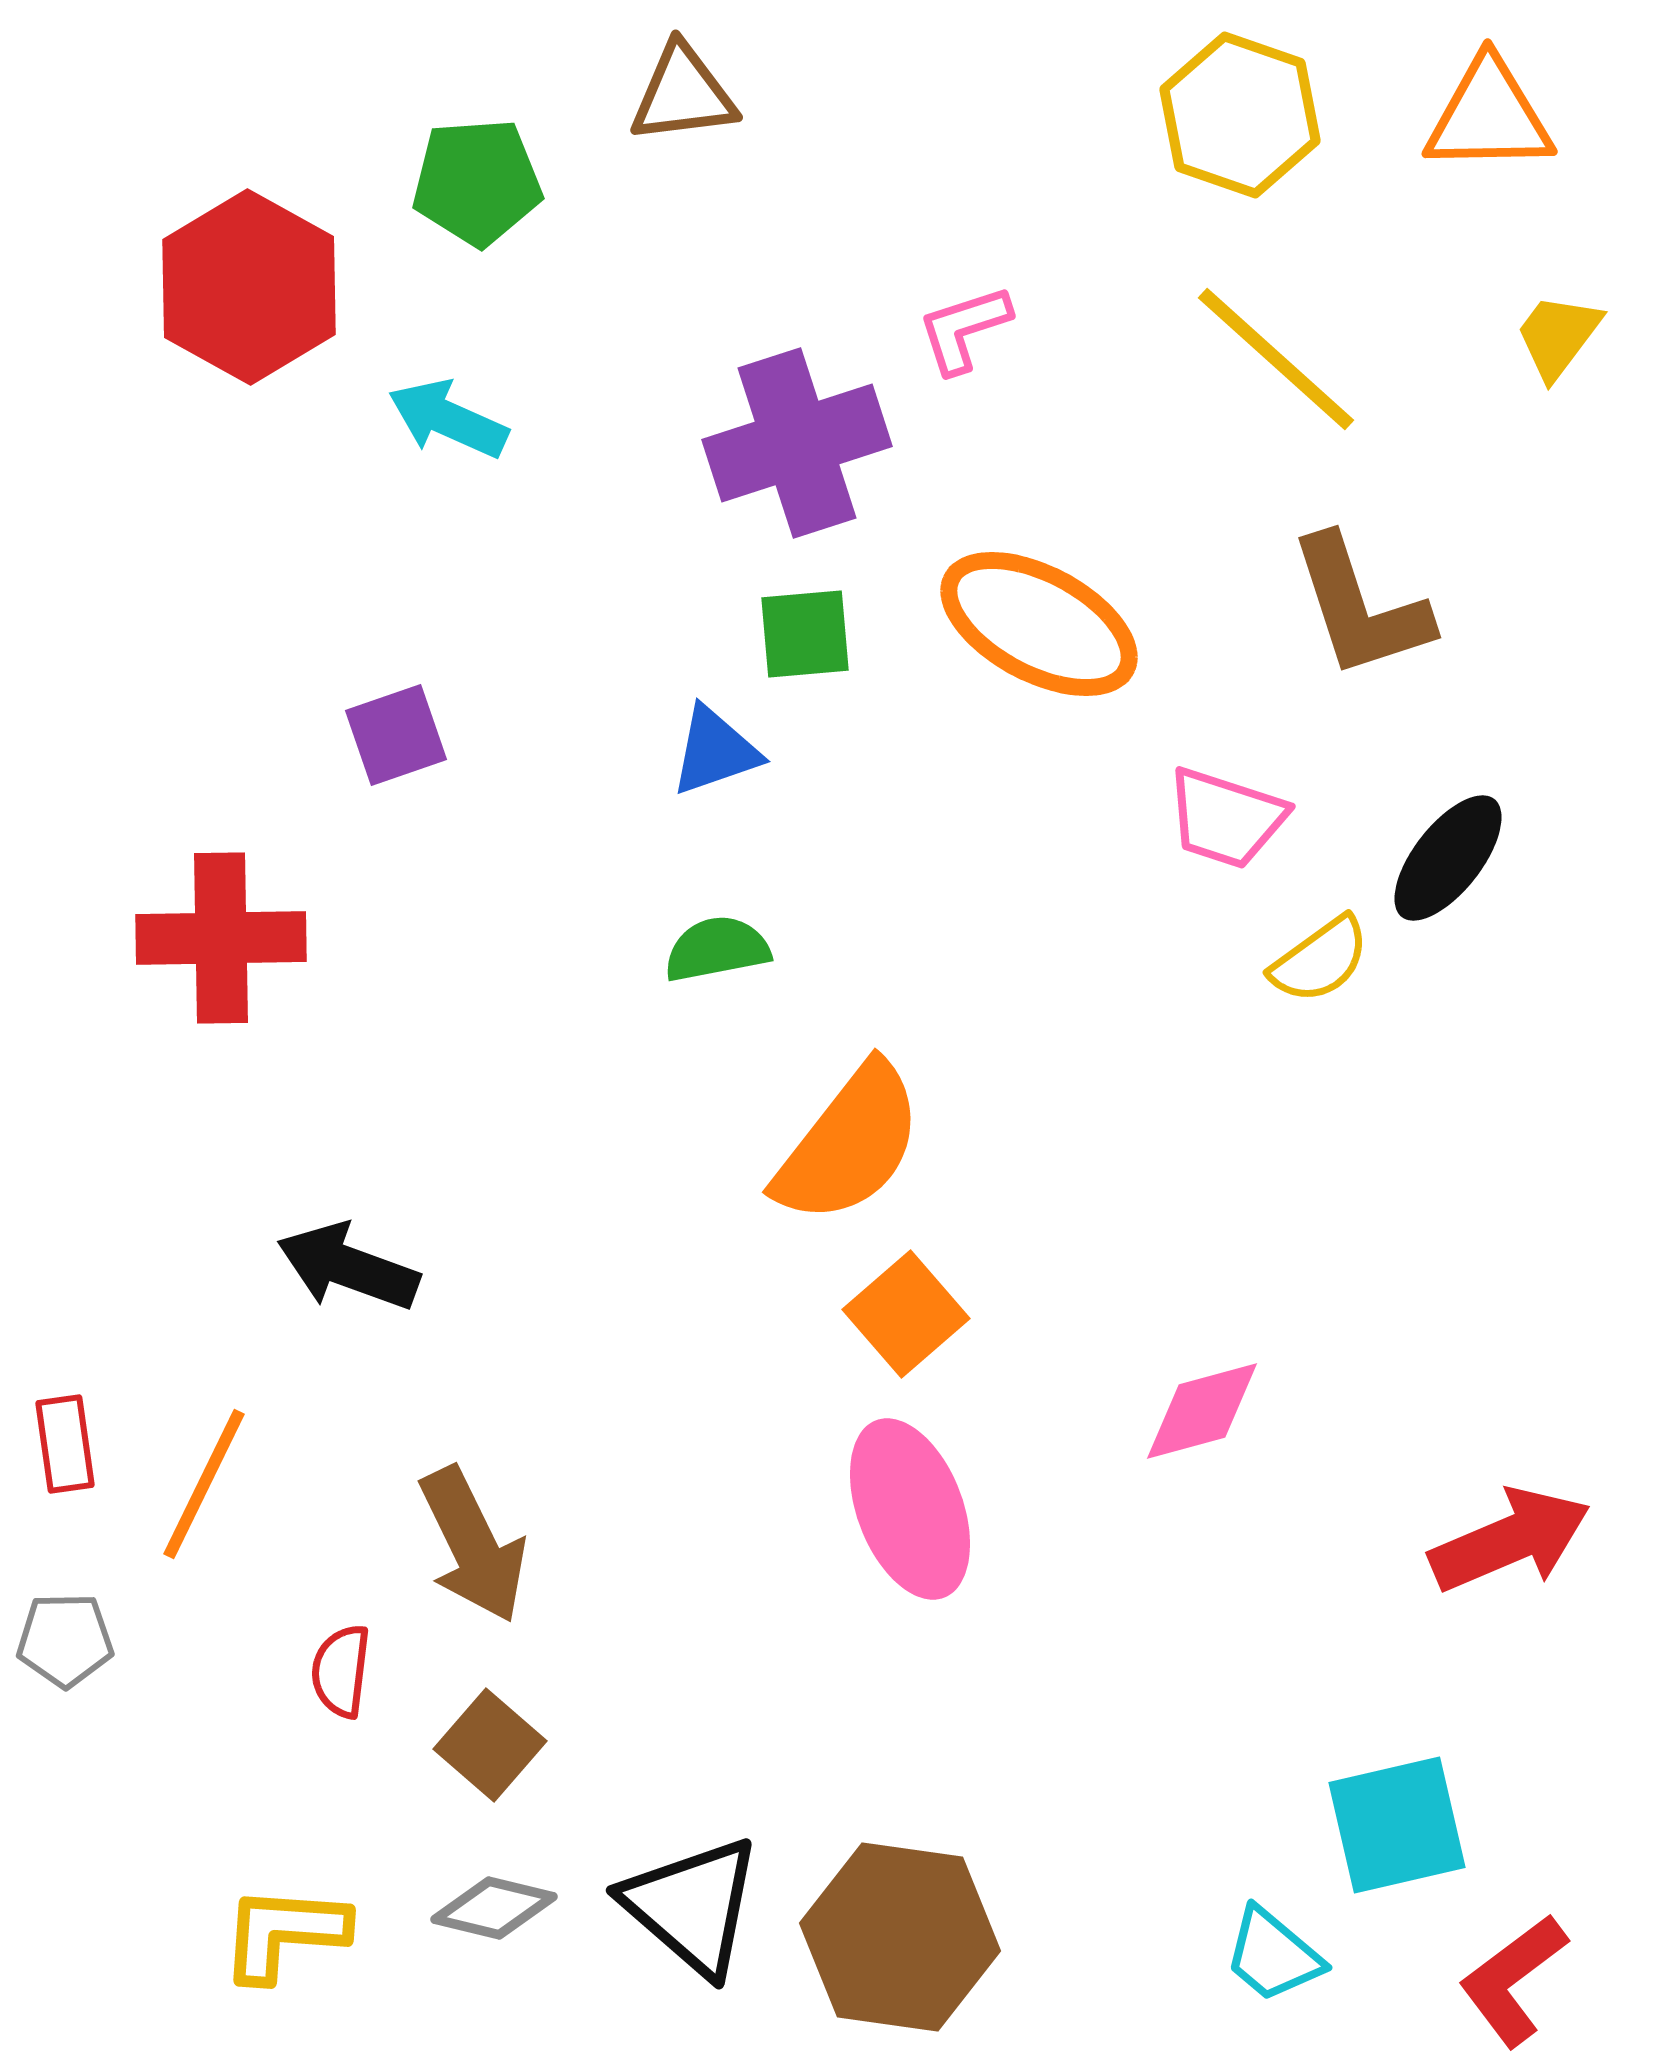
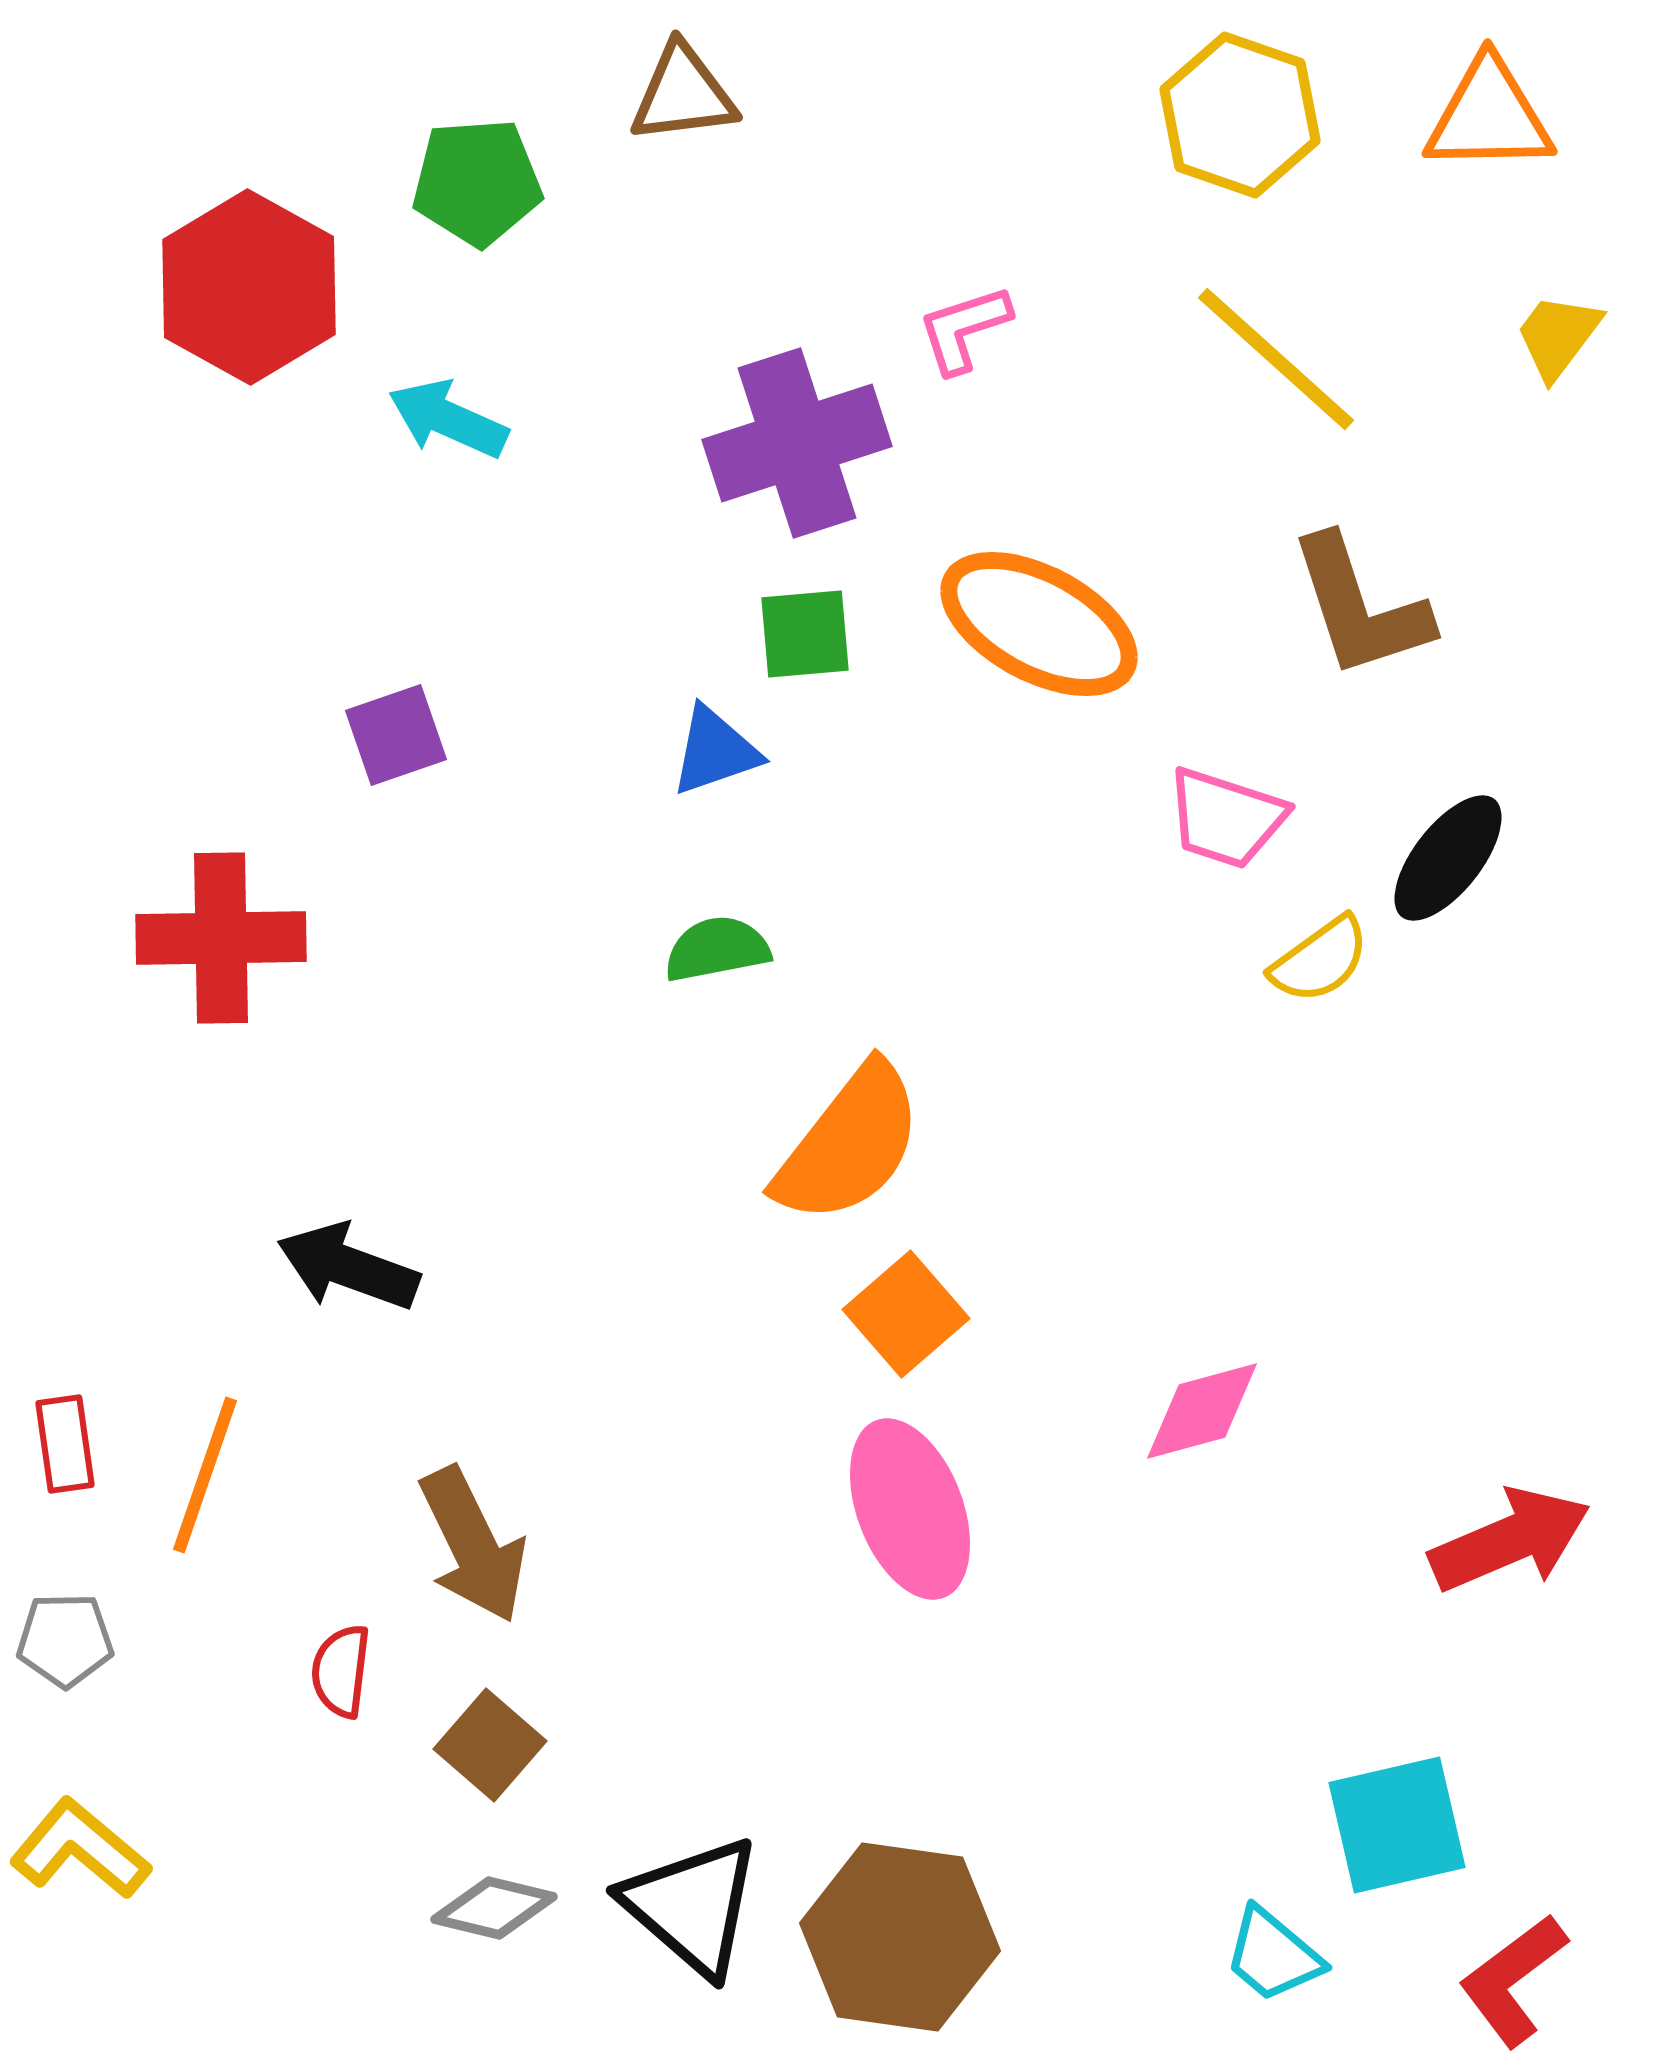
orange line: moved 1 px right, 9 px up; rotated 7 degrees counterclockwise
yellow L-shape: moved 204 px left, 84 px up; rotated 36 degrees clockwise
